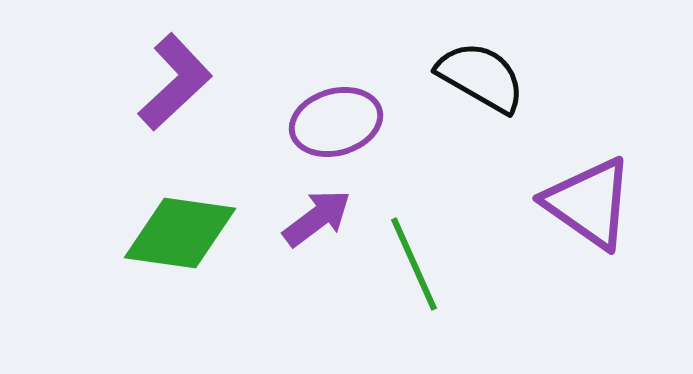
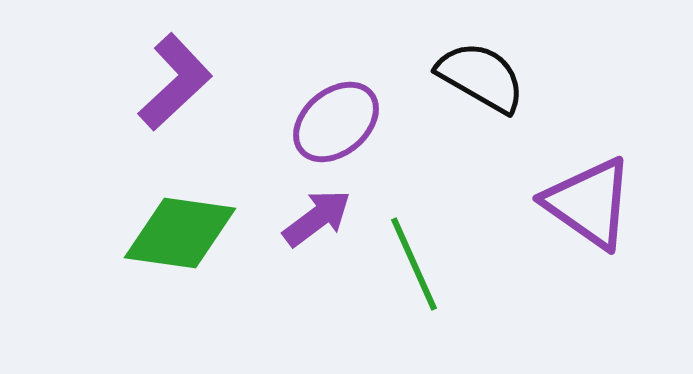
purple ellipse: rotated 24 degrees counterclockwise
